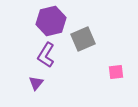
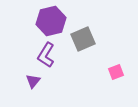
pink square: rotated 14 degrees counterclockwise
purple triangle: moved 3 px left, 2 px up
